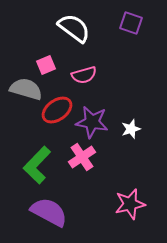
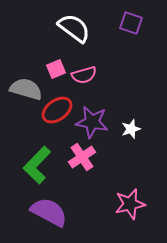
pink square: moved 10 px right, 4 px down
